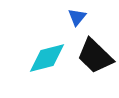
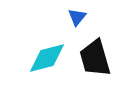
black trapezoid: moved 2 px down; rotated 30 degrees clockwise
